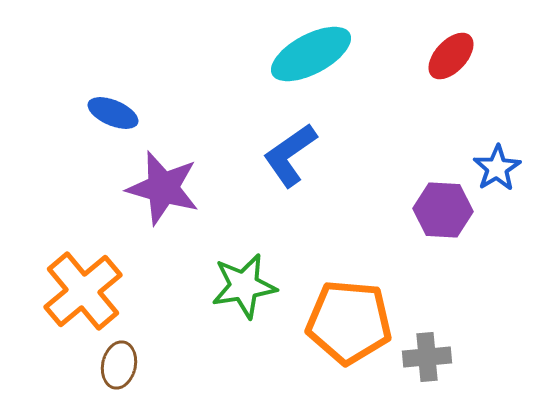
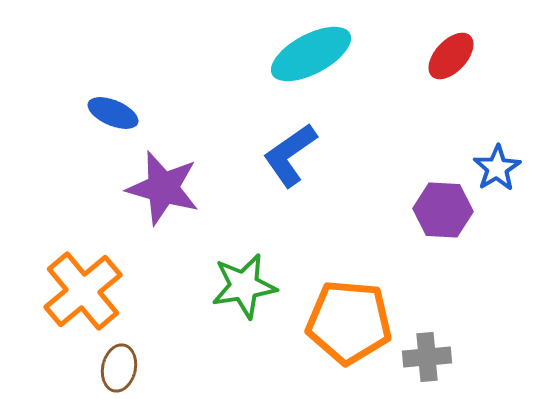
brown ellipse: moved 3 px down
